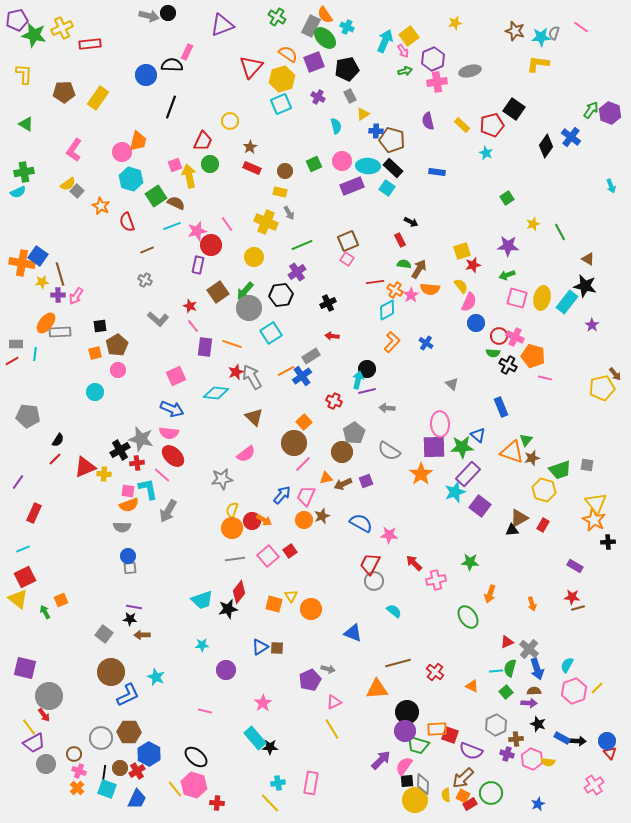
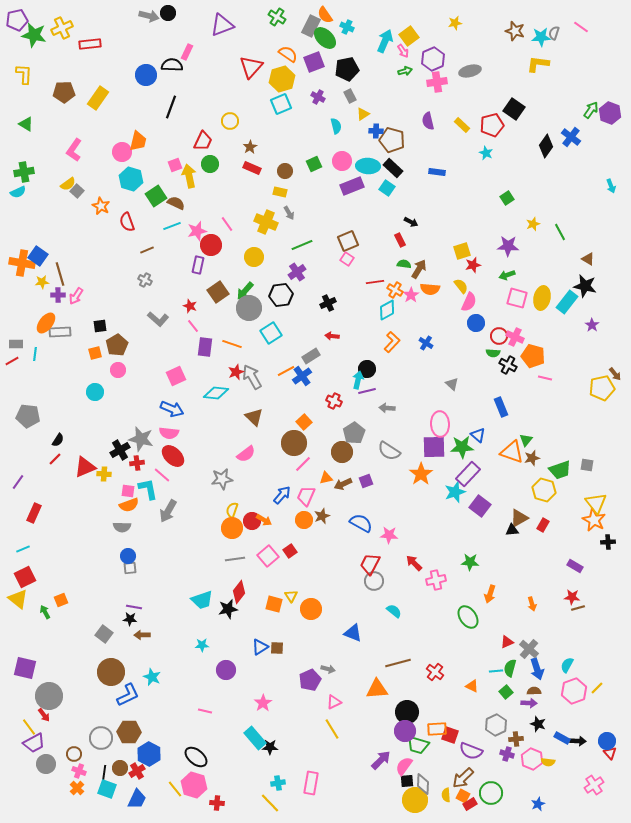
cyan star at (156, 677): moved 4 px left
